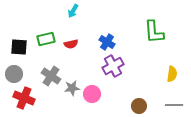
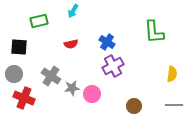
green rectangle: moved 7 px left, 18 px up
brown circle: moved 5 px left
